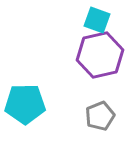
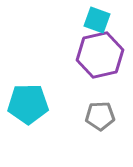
cyan pentagon: moved 3 px right
gray pentagon: rotated 20 degrees clockwise
